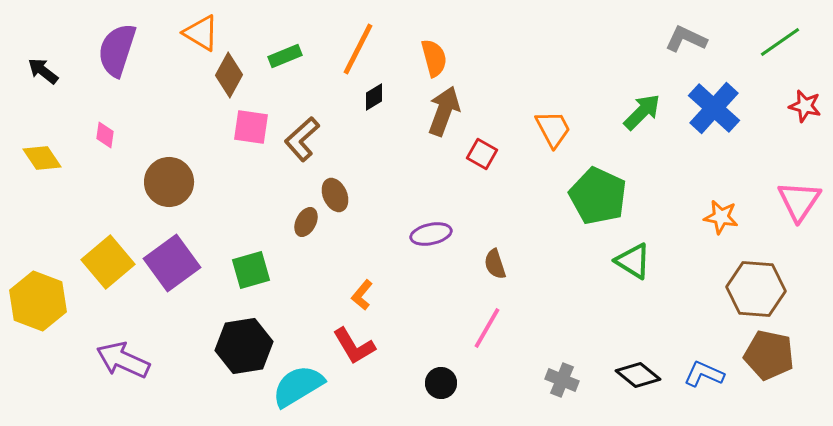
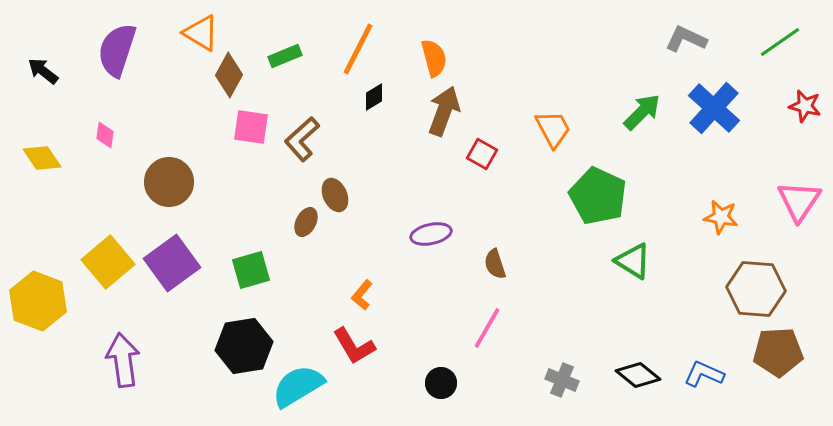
brown pentagon at (769, 355): moved 9 px right, 3 px up; rotated 15 degrees counterclockwise
purple arrow at (123, 360): rotated 58 degrees clockwise
